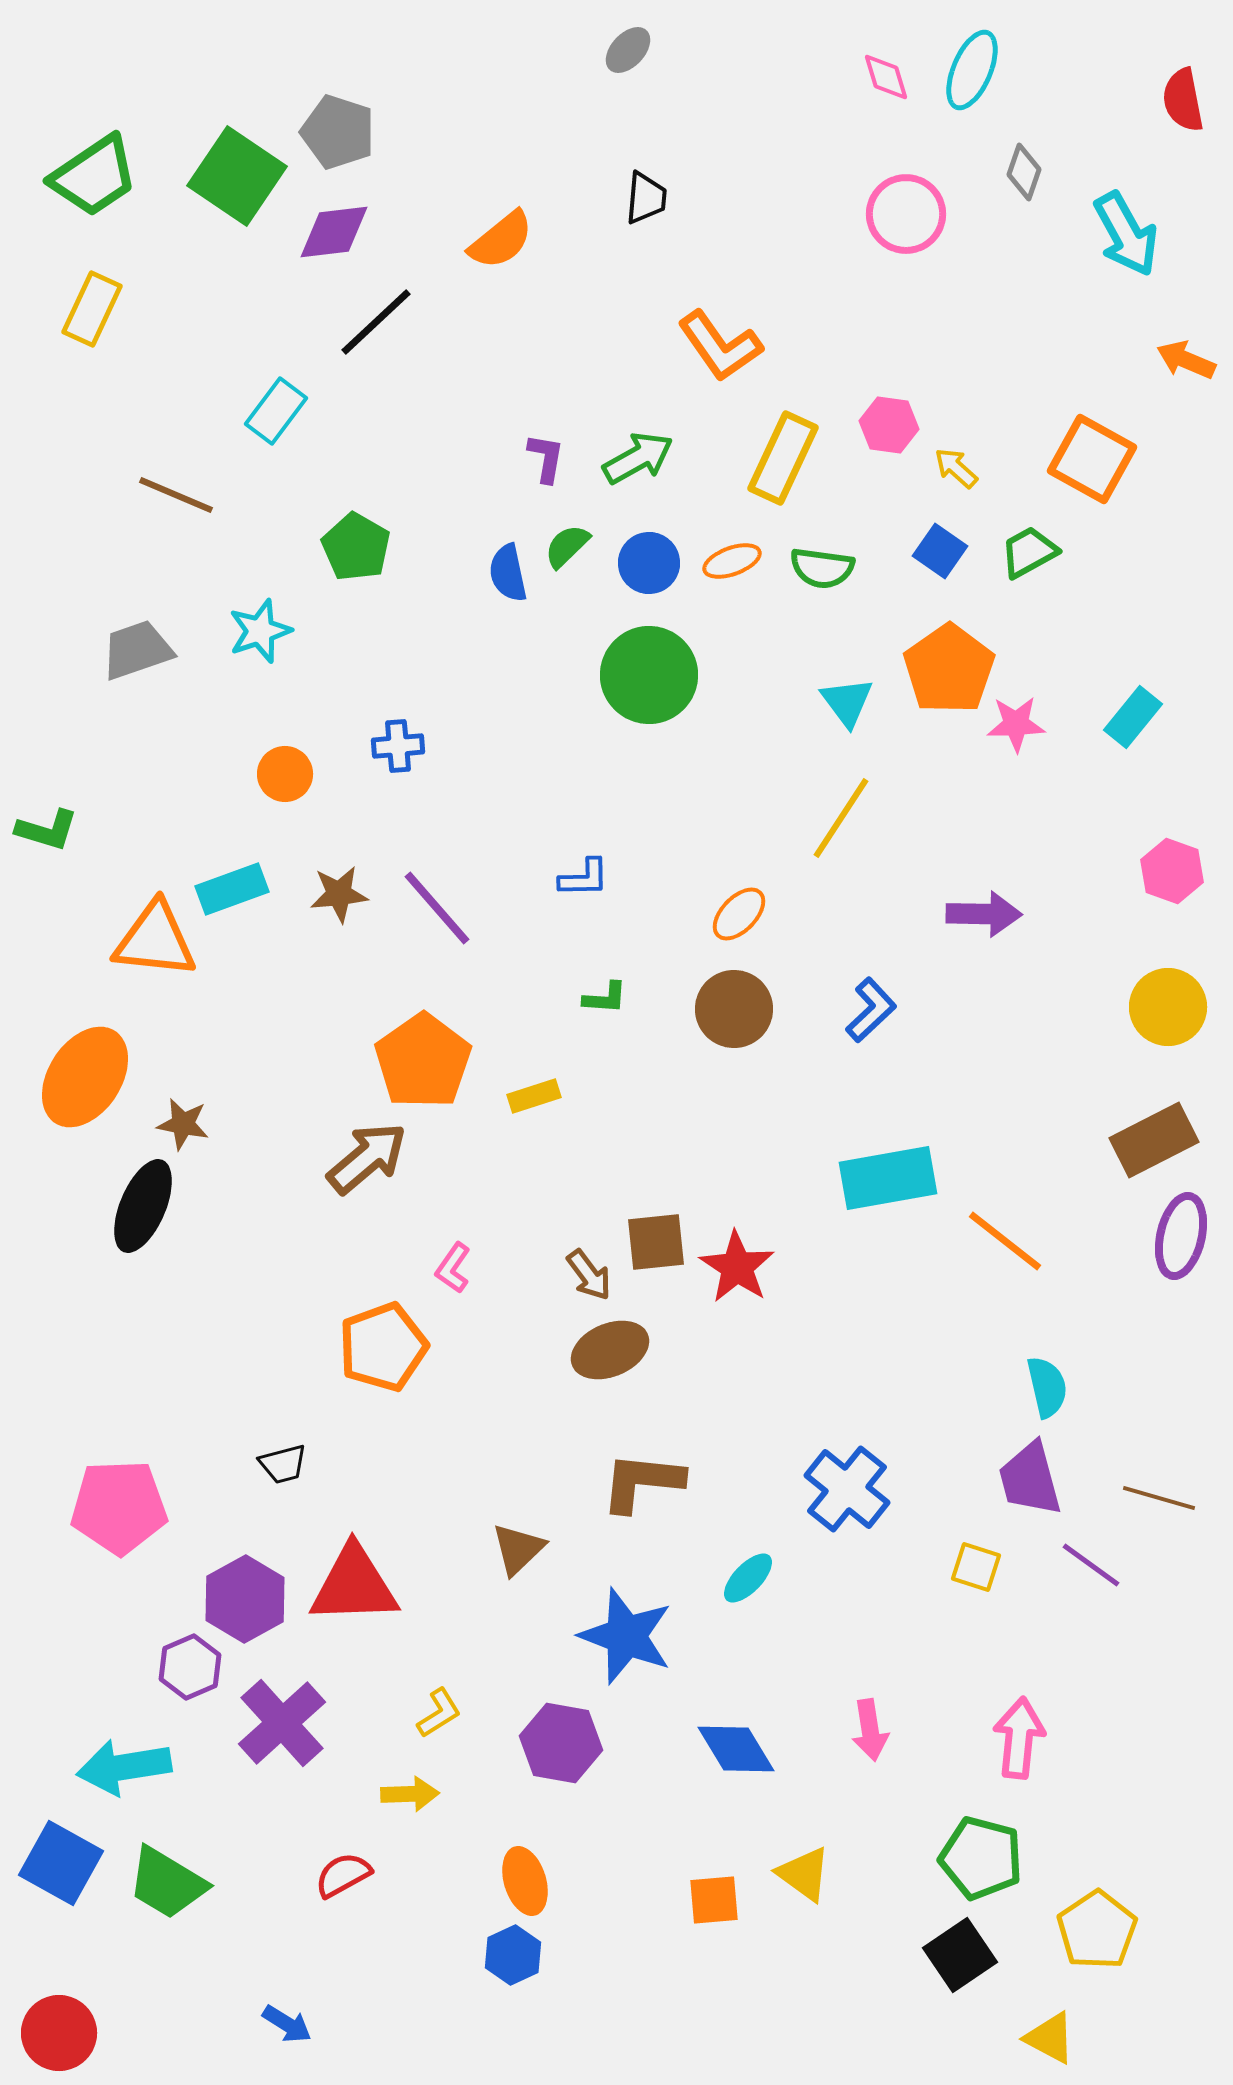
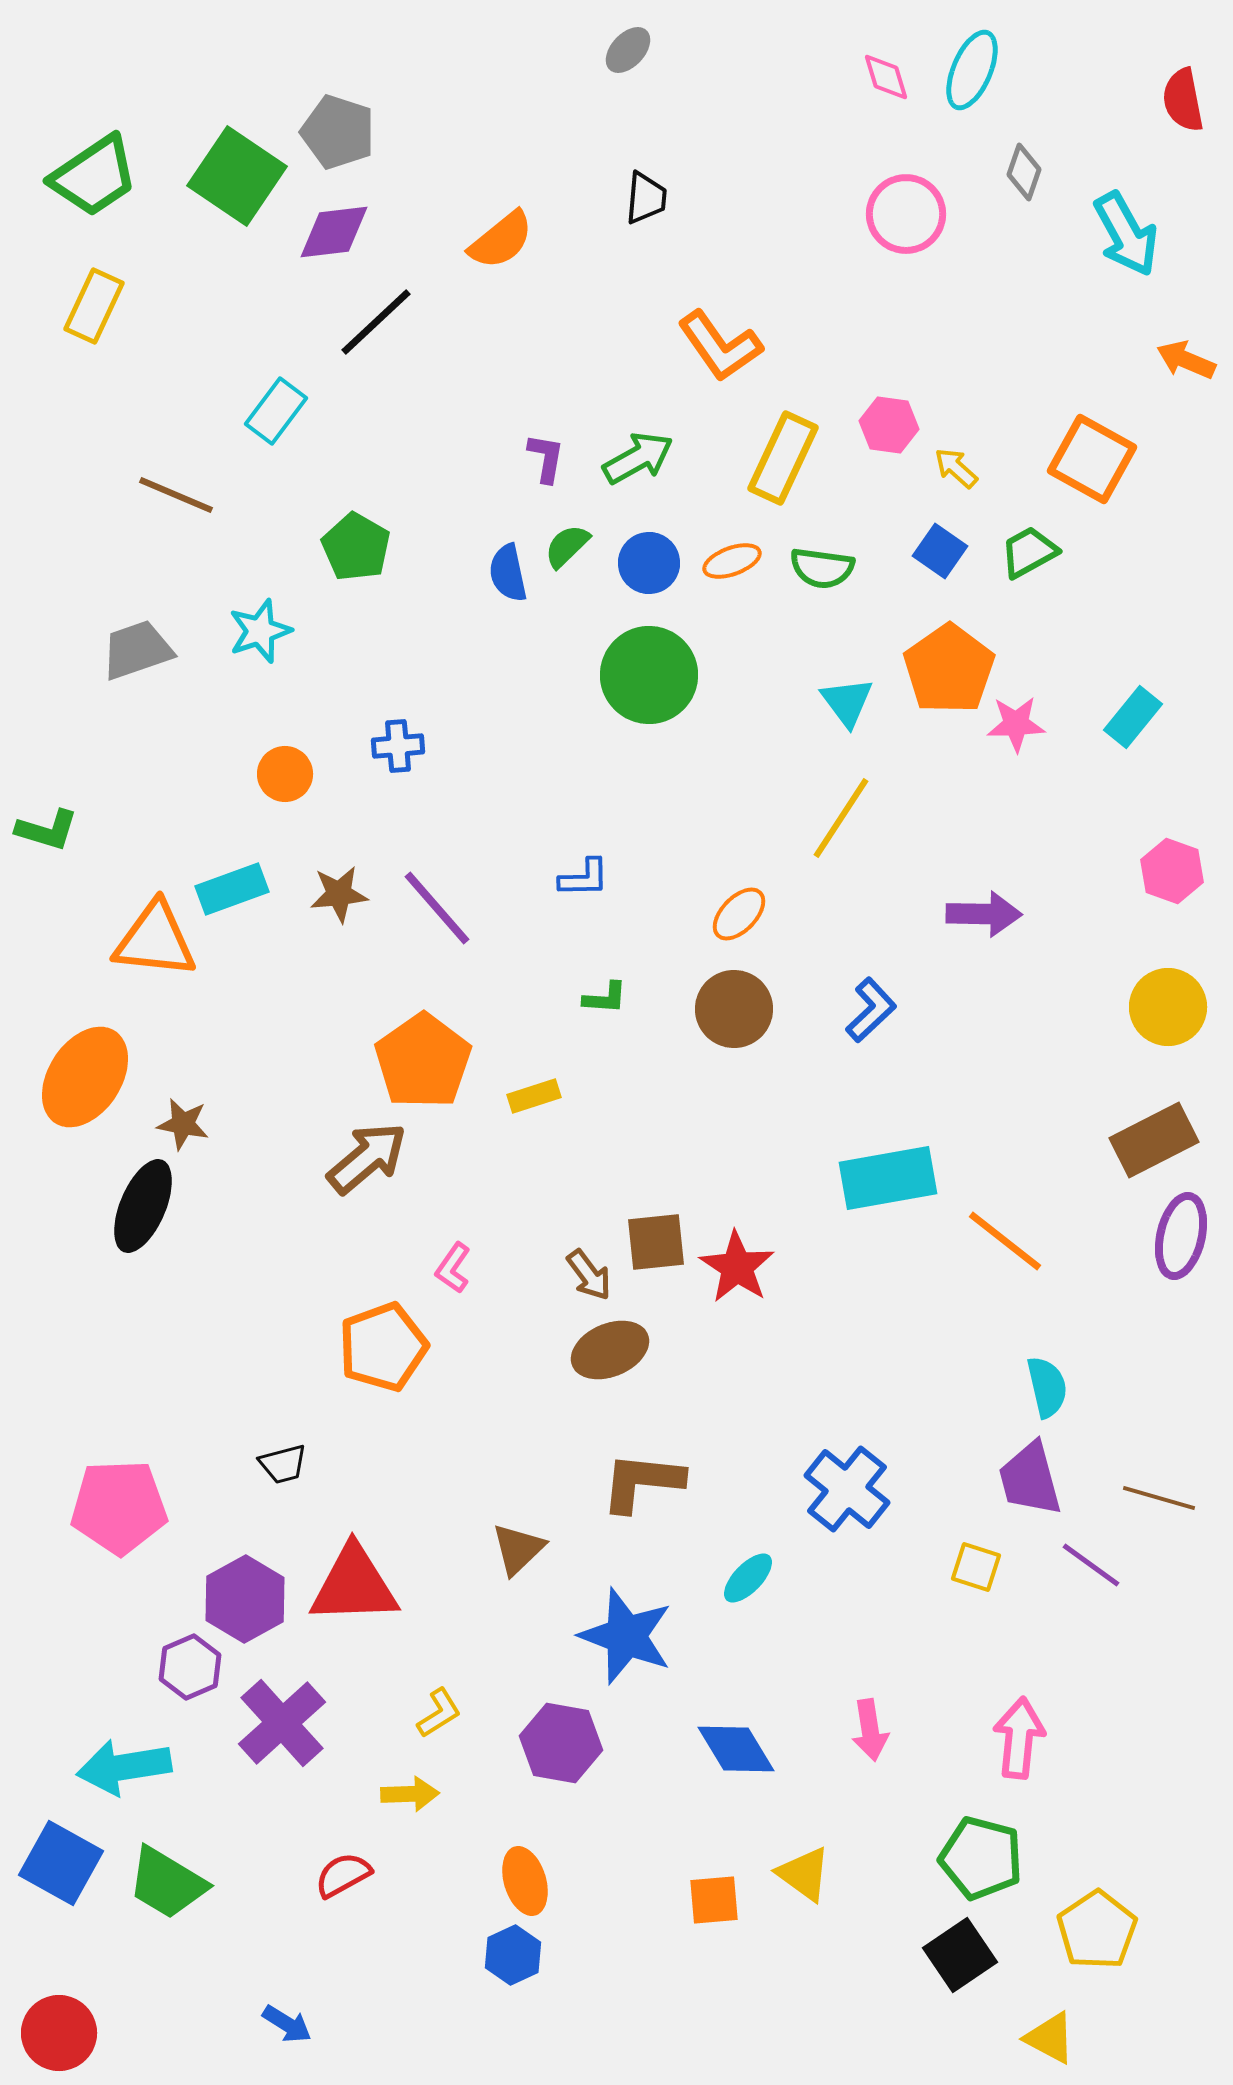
yellow rectangle at (92, 309): moved 2 px right, 3 px up
